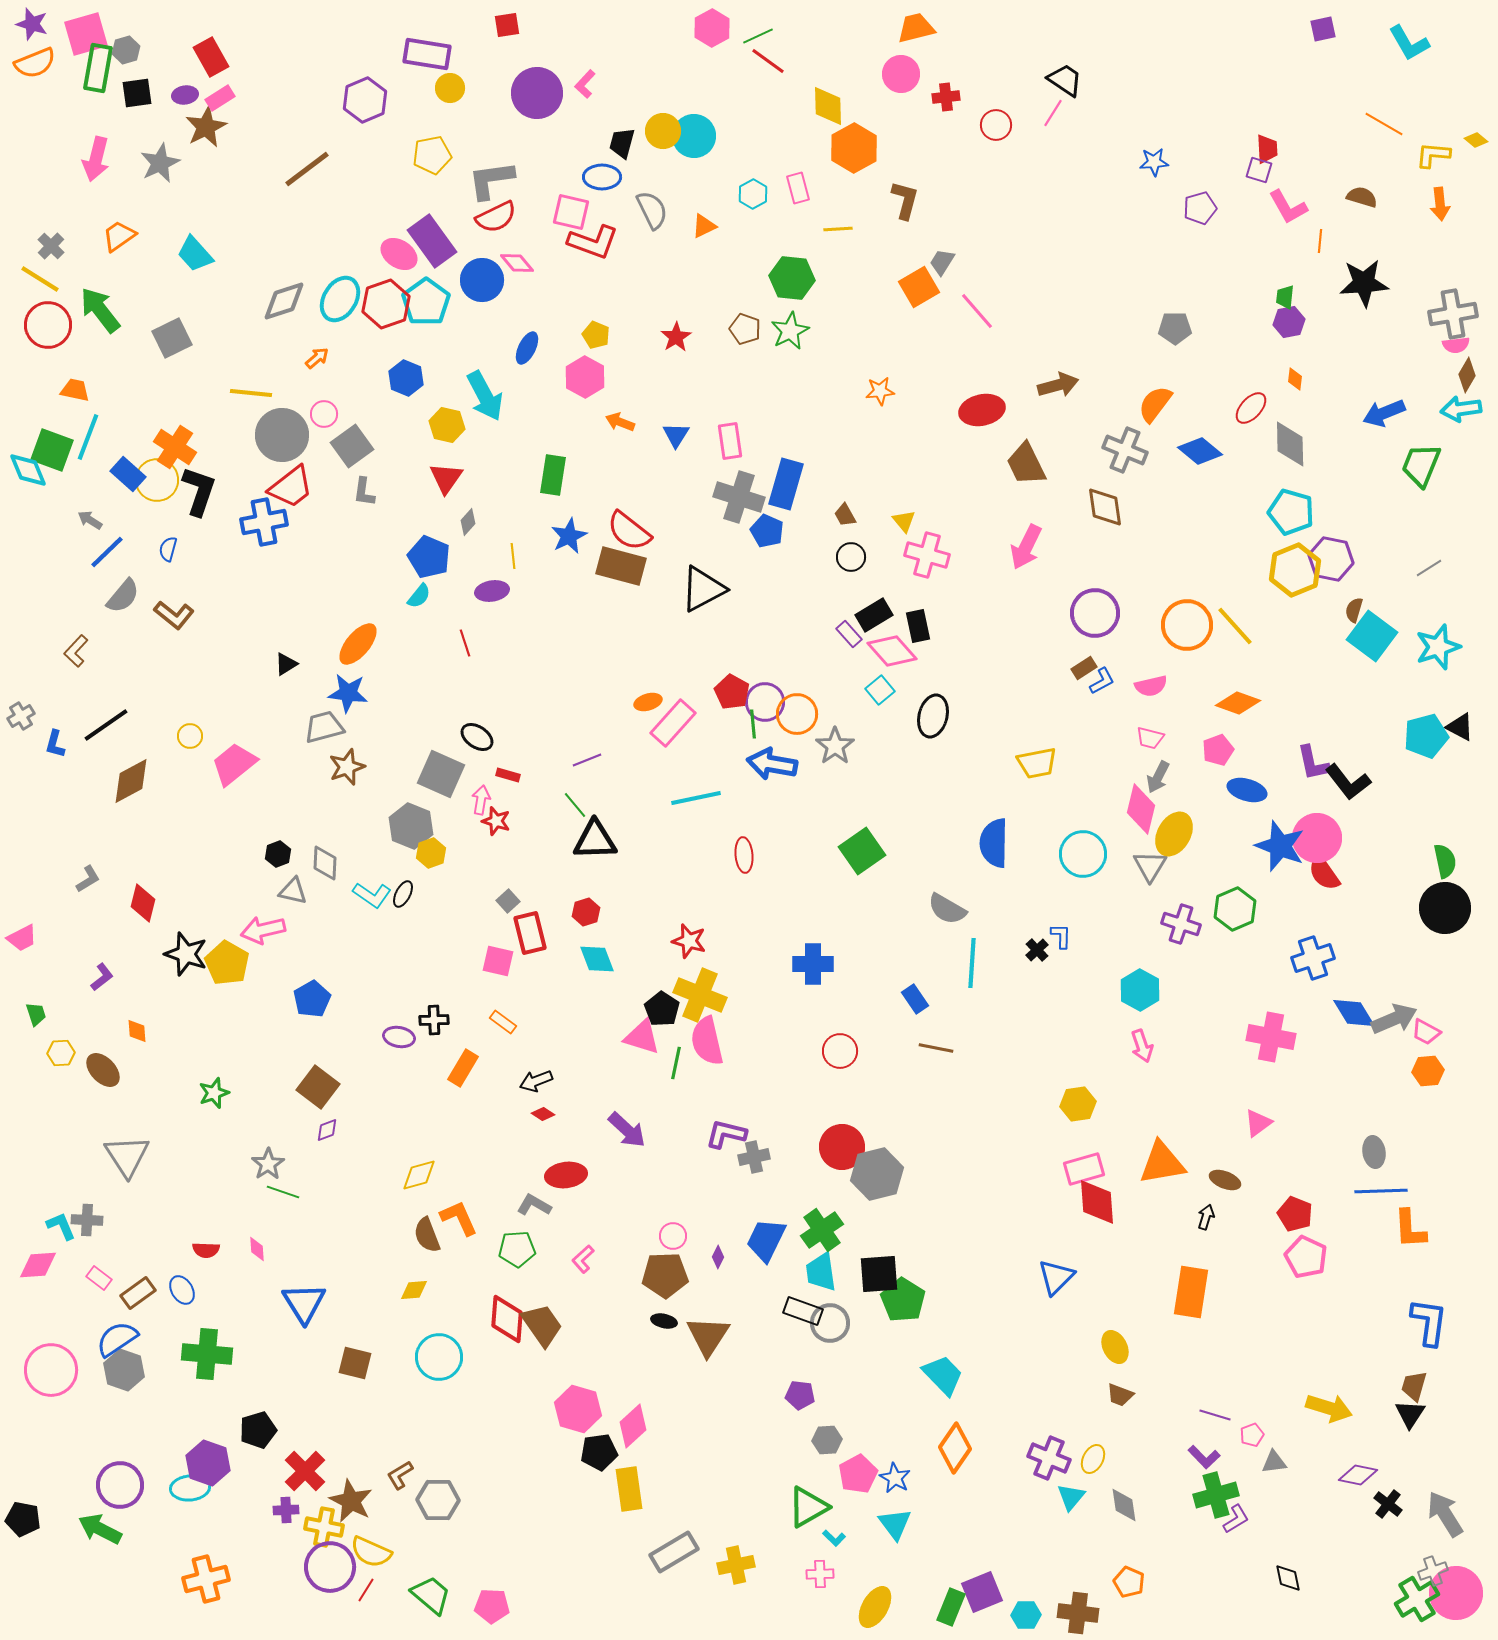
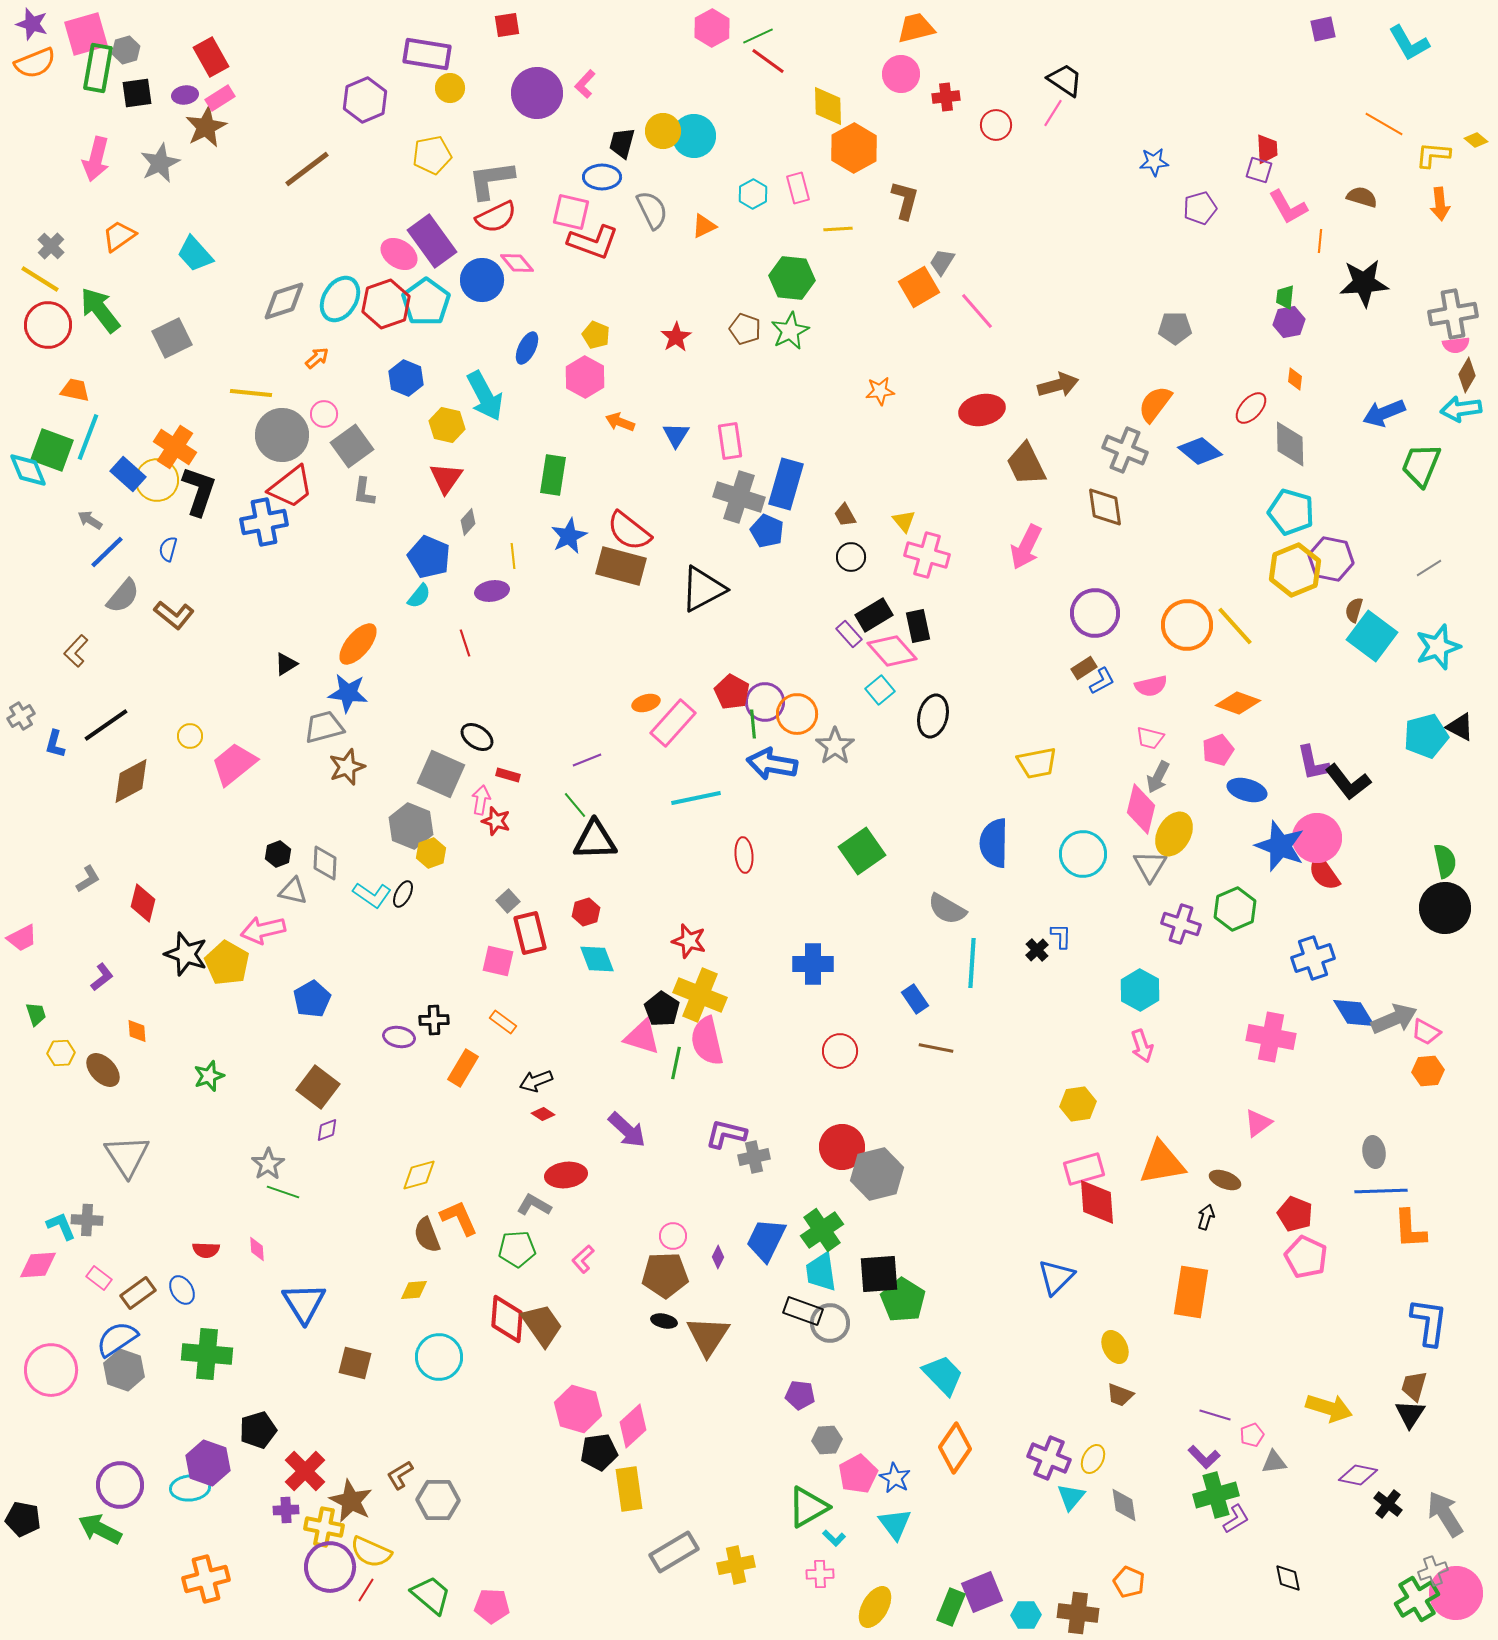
orange ellipse at (648, 702): moved 2 px left, 1 px down
green star at (214, 1093): moved 5 px left, 17 px up
